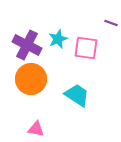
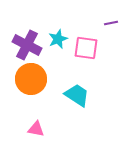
purple line: rotated 32 degrees counterclockwise
